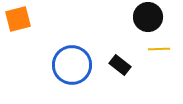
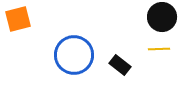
black circle: moved 14 px right
blue circle: moved 2 px right, 10 px up
